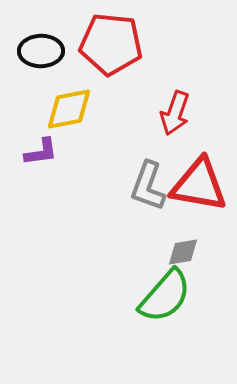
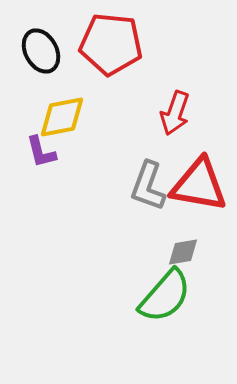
black ellipse: rotated 63 degrees clockwise
yellow diamond: moved 7 px left, 8 px down
purple L-shape: rotated 84 degrees clockwise
